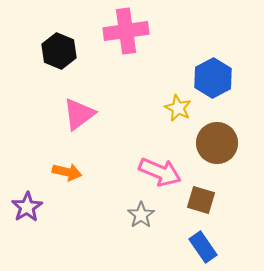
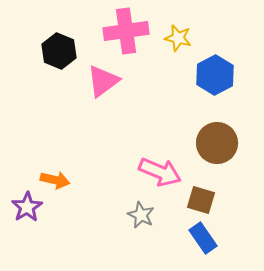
blue hexagon: moved 2 px right, 3 px up
yellow star: moved 70 px up; rotated 12 degrees counterclockwise
pink triangle: moved 24 px right, 33 px up
orange arrow: moved 12 px left, 8 px down
gray star: rotated 12 degrees counterclockwise
blue rectangle: moved 9 px up
